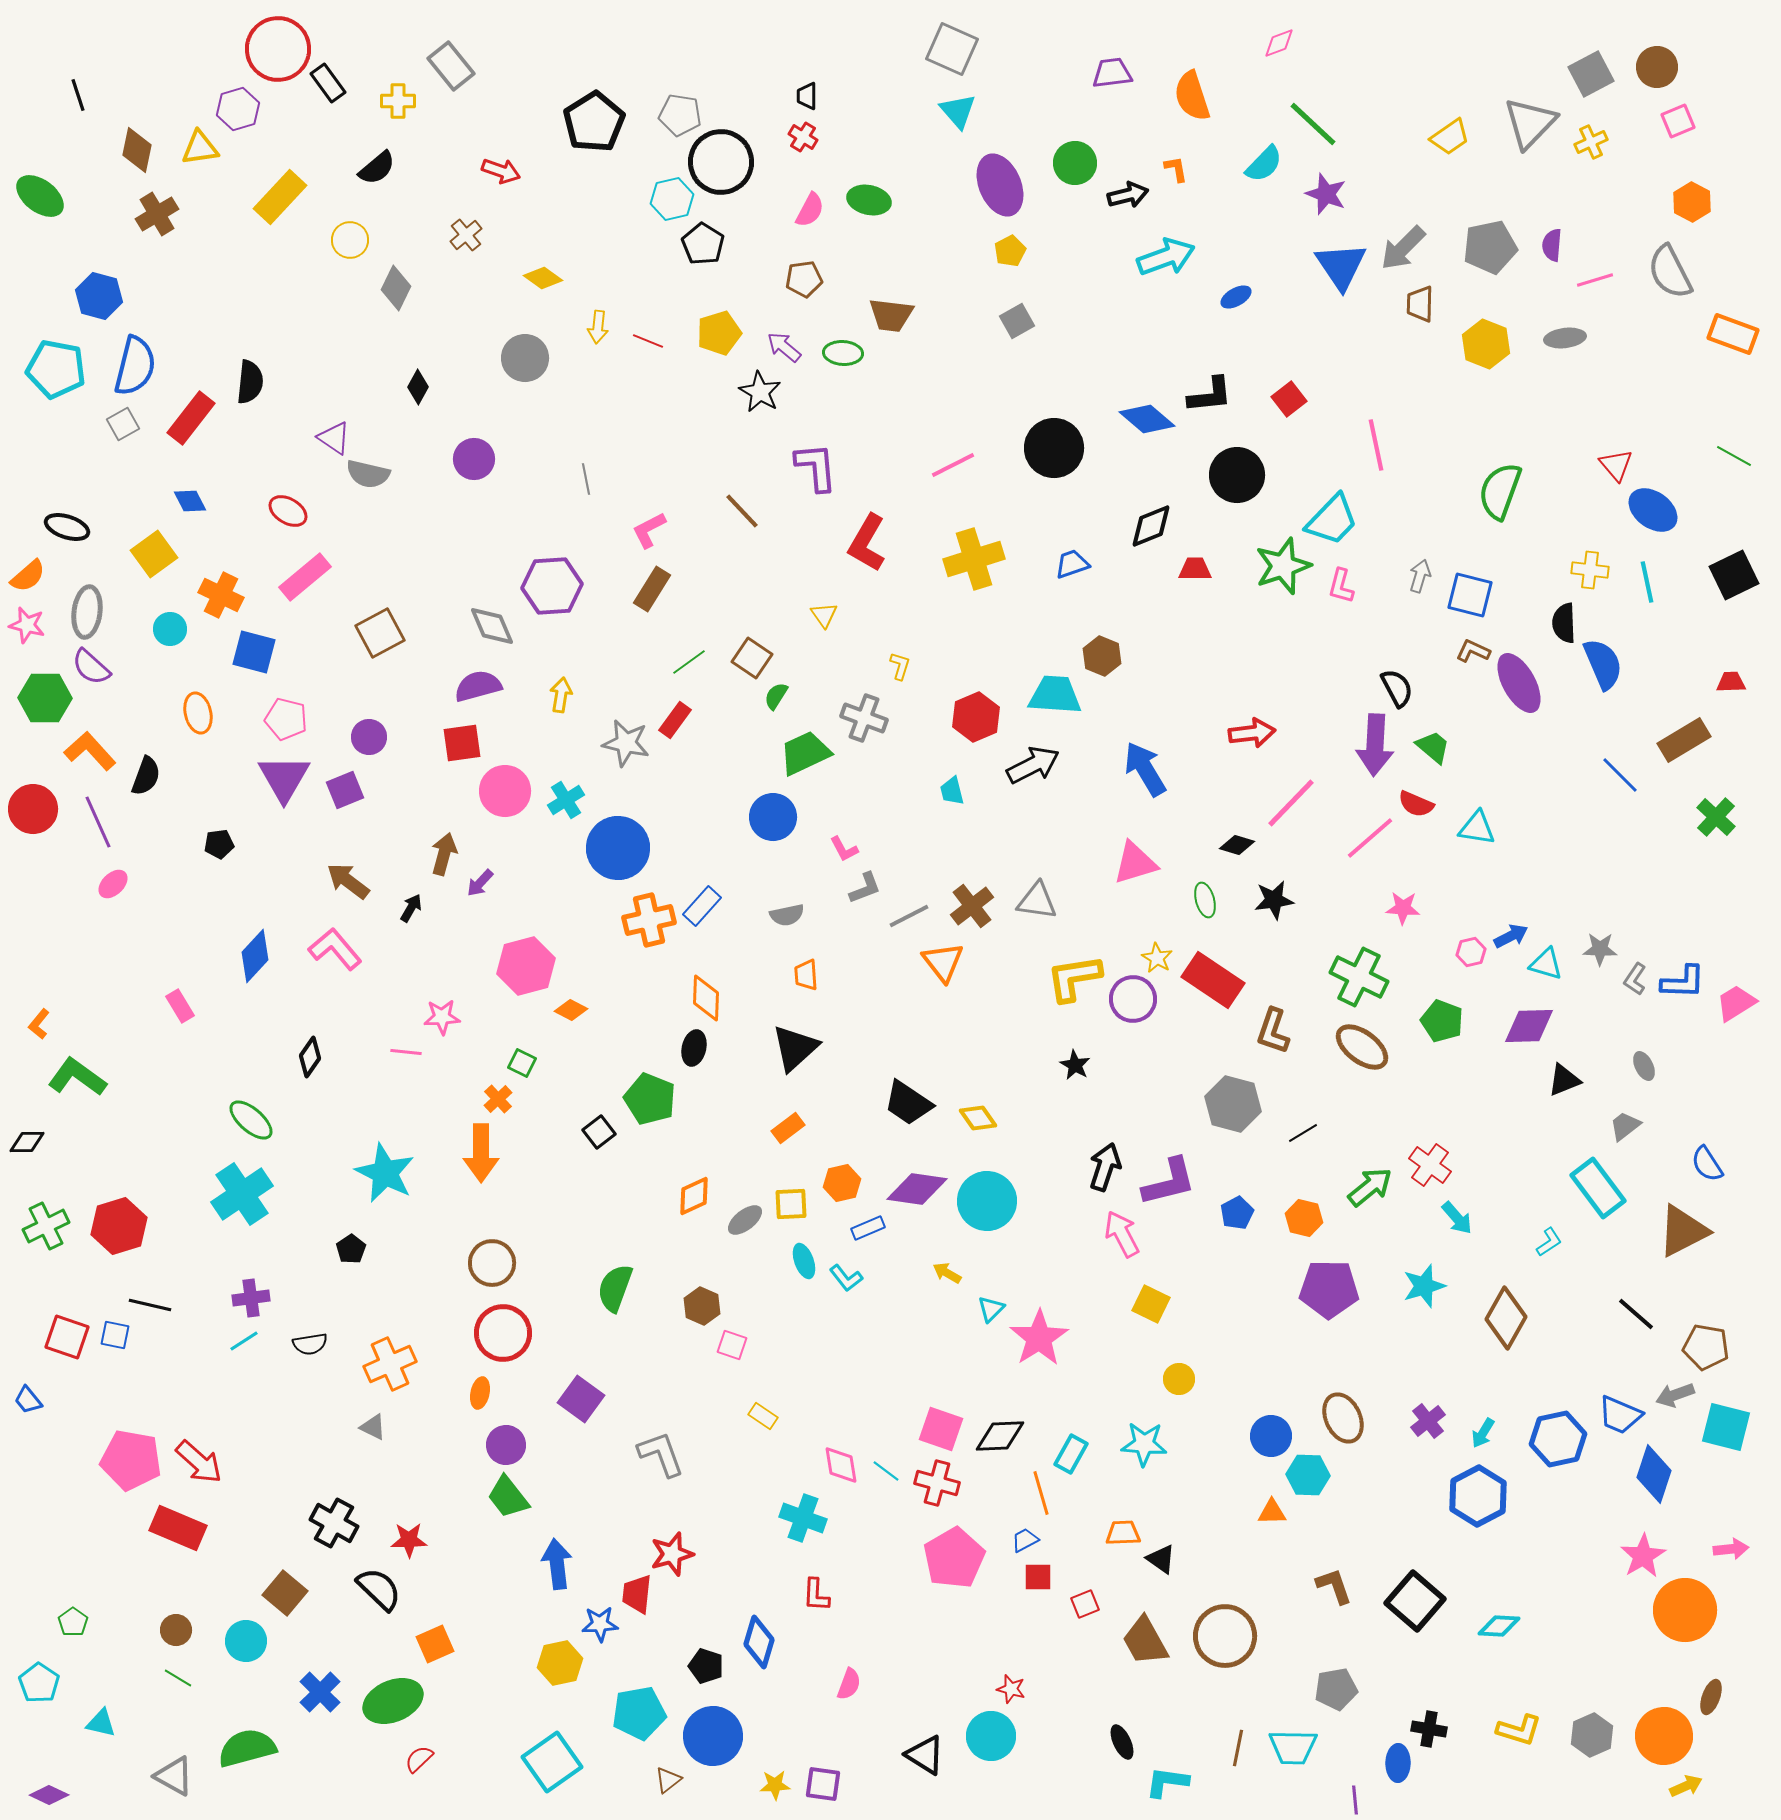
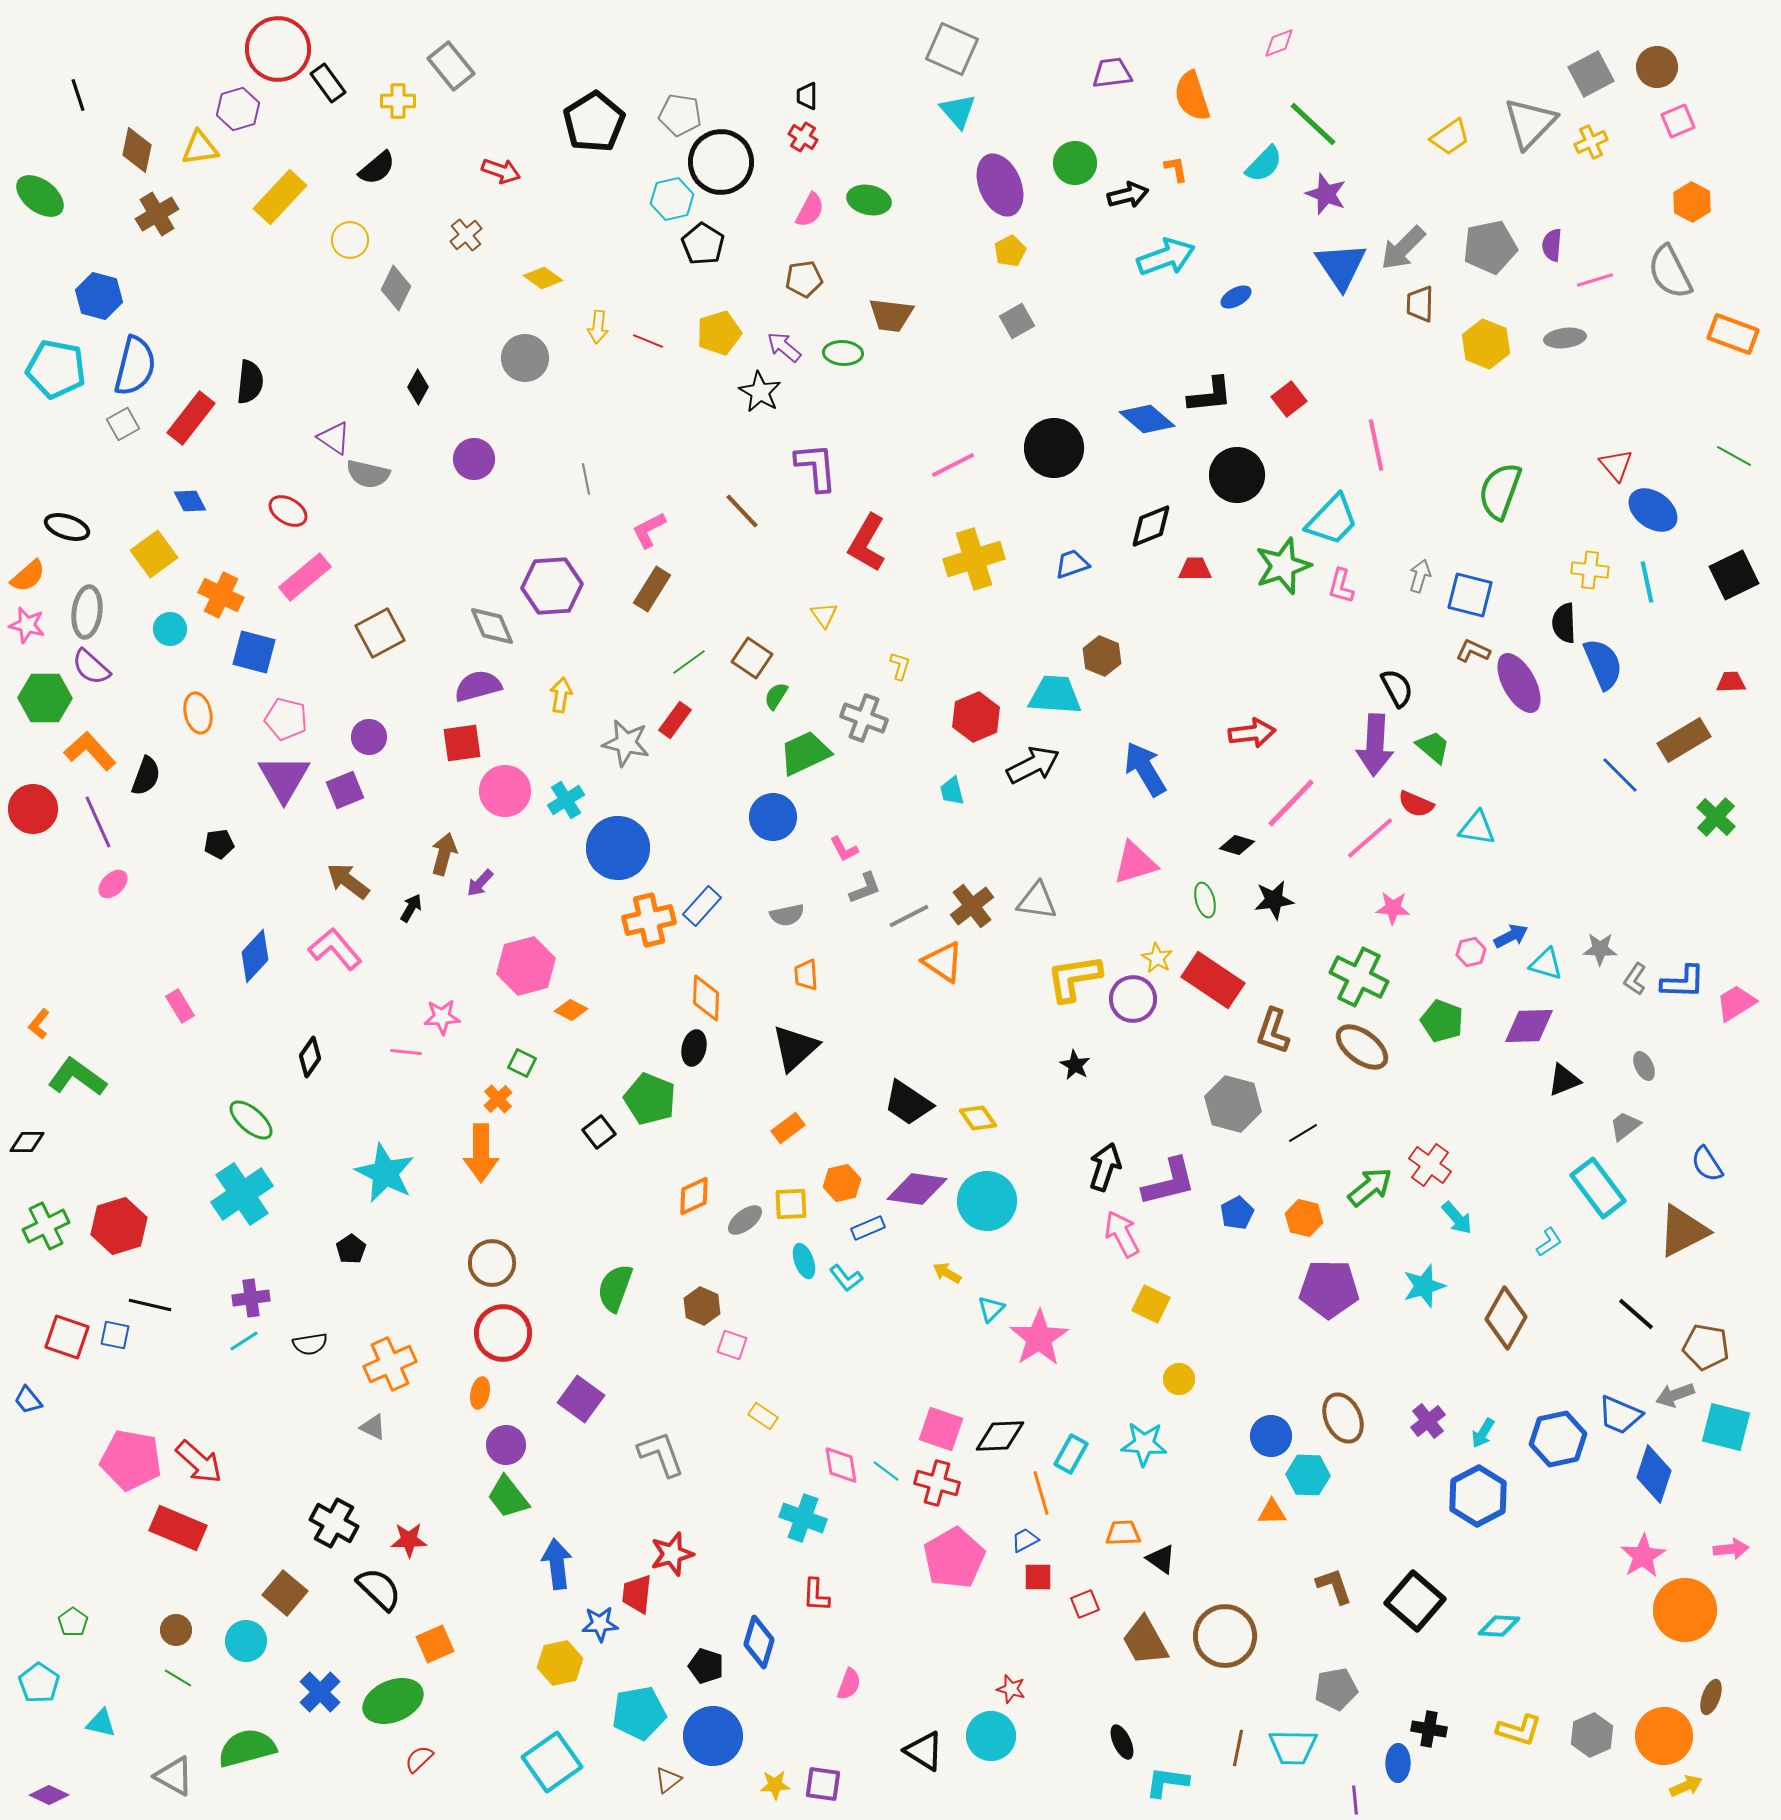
pink star at (1403, 908): moved 10 px left
orange triangle at (943, 962): rotated 18 degrees counterclockwise
black triangle at (925, 1755): moved 1 px left, 4 px up
